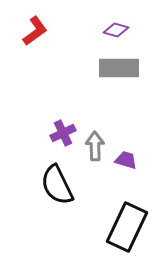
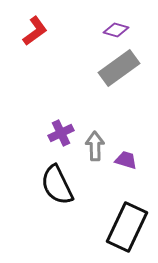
gray rectangle: rotated 36 degrees counterclockwise
purple cross: moved 2 px left
